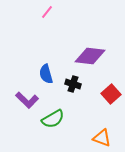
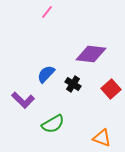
purple diamond: moved 1 px right, 2 px up
blue semicircle: rotated 60 degrees clockwise
black cross: rotated 14 degrees clockwise
red square: moved 5 px up
purple L-shape: moved 4 px left
green semicircle: moved 5 px down
